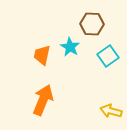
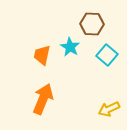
cyan square: moved 1 px left, 1 px up; rotated 15 degrees counterclockwise
orange arrow: moved 1 px up
yellow arrow: moved 2 px left, 2 px up; rotated 40 degrees counterclockwise
